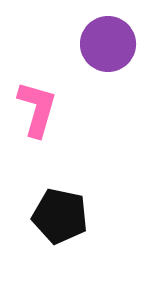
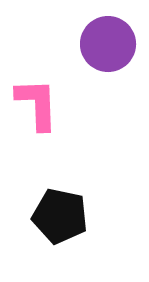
pink L-shape: moved 5 px up; rotated 18 degrees counterclockwise
